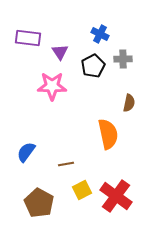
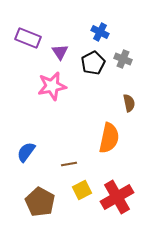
blue cross: moved 2 px up
purple rectangle: rotated 15 degrees clockwise
gray cross: rotated 24 degrees clockwise
black pentagon: moved 3 px up
pink star: rotated 12 degrees counterclockwise
brown semicircle: rotated 24 degrees counterclockwise
orange semicircle: moved 1 px right, 4 px down; rotated 24 degrees clockwise
brown line: moved 3 px right
red cross: moved 1 px right, 1 px down; rotated 24 degrees clockwise
brown pentagon: moved 1 px right, 1 px up
